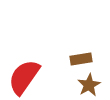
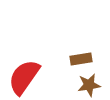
brown star: rotated 20 degrees clockwise
